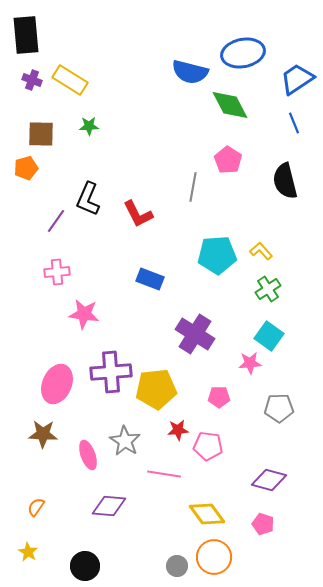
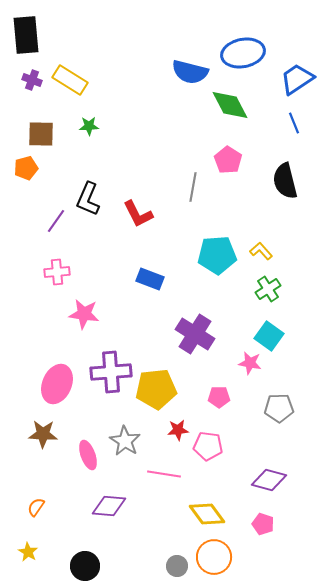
pink star at (250, 363): rotated 15 degrees clockwise
